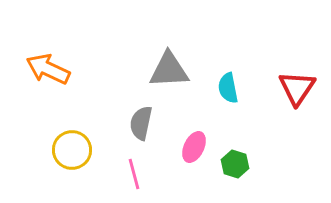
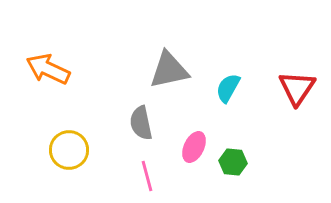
gray triangle: rotated 9 degrees counterclockwise
cyan semicircle: rotated 40 degrees clockwise
gray semicircle: rotated 24 degrees counterclockwise
yellow circle: moved 3 px left
green hexagon: moved 2 px left, 2 px up; rotated 12 degrees counterclockwise
pink line: moved 13 px right, 2 px down
